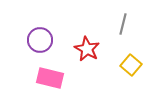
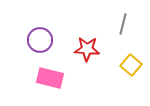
red star: rotated 25 degrees counterclockwise
